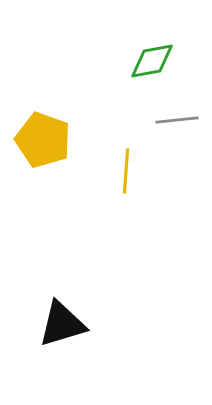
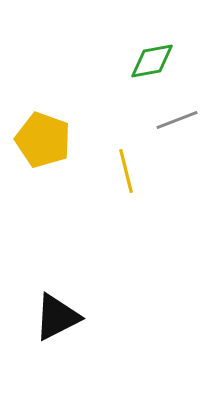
gray line: rotated 15 degrees counterclockwise
yellow line: rotated 18 degrees counterclockwise
black triangle: moved 5 px left, 7 px up; rotated 10 degrees counterclockwise
